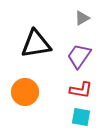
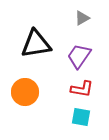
red L-shape: moved 1 px right, 1 px up
